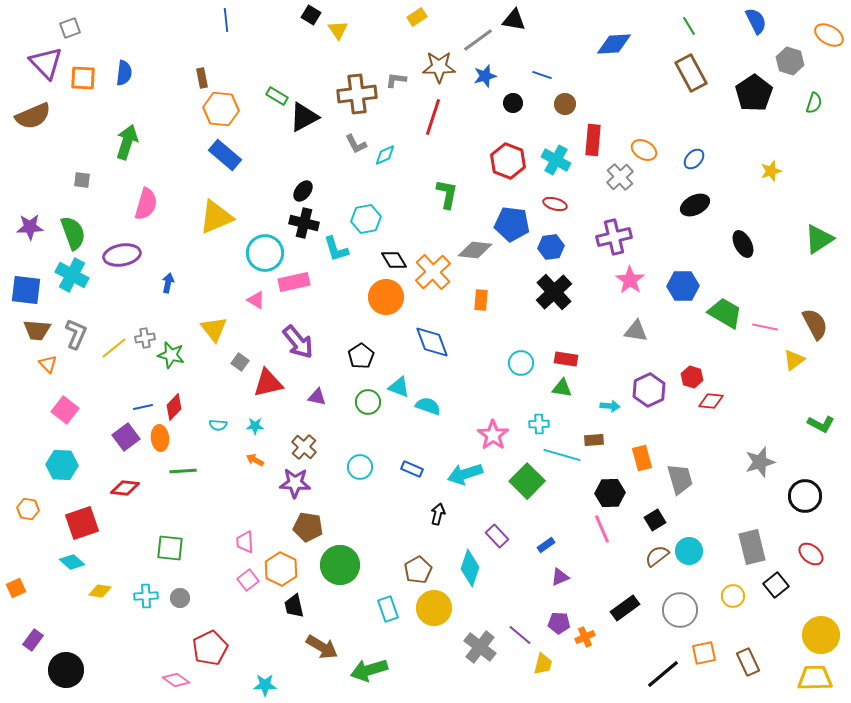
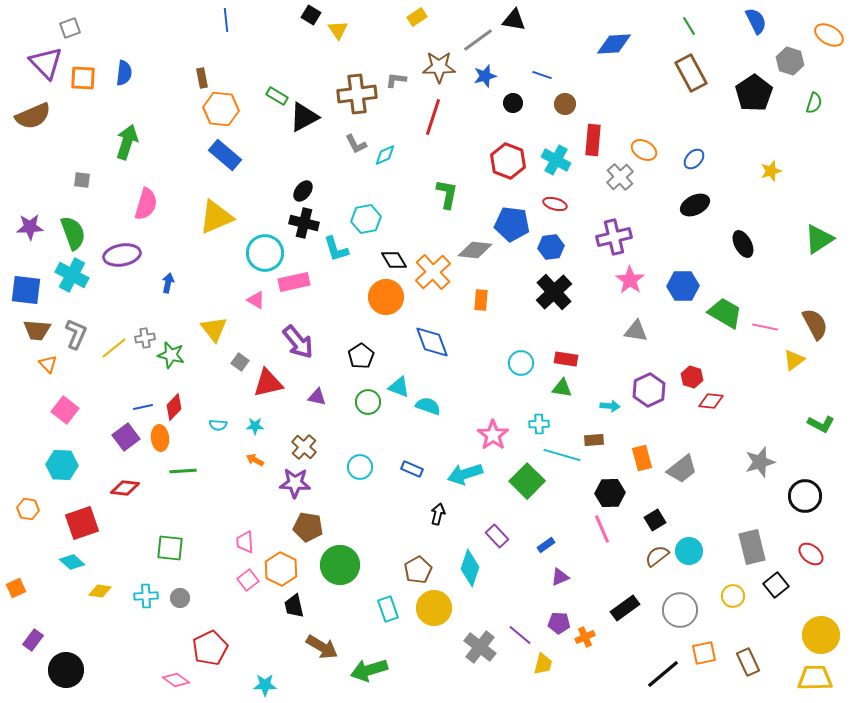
gray trapezoid at (680, 479): moved 2 px right, 10 px up; rotated 68 degrees clockwise
